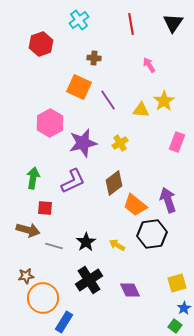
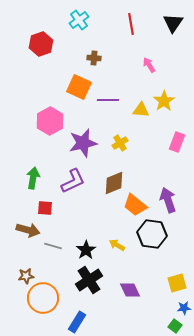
purple line: rotated 55 degrees counterclockwise
pink hexagon: moved 2 px up
brown diamond: rotated 15 degrees clockwise
black hexagon: rotated 16 degrees clockwise
black star: moved 8 px down
gray line: moved 1 px left
blue star: rotated 24 degrees clockwise
blue rectangle: moved 13 px right
